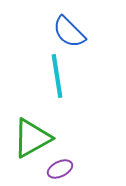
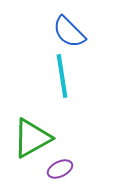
cyan line: moved 5 px right
